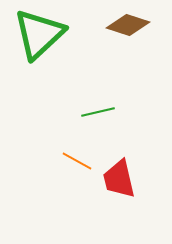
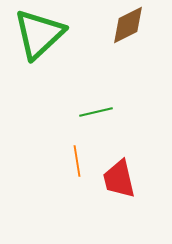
brown diamond: rotated 45 degrees counterclockwise
green line: moved 2 px left
orange line: rotated 52 degrees clockwise
